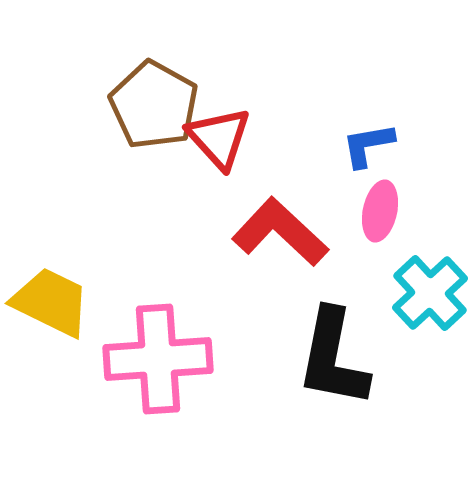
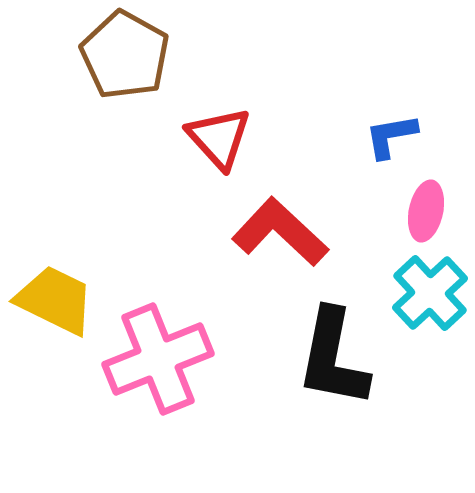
brown pentagon: moved 29 px left, 50 px up
blue L-shape: moved 23 px right, 9 px up
pink ellipse: moved 46 px right
yellow trapezoid: moved 4 px right, 2 px up
pink cross: rotated 18 degrees counterclockwise
